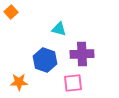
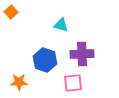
cyan triangle: moved 2 px right, 4 px up
